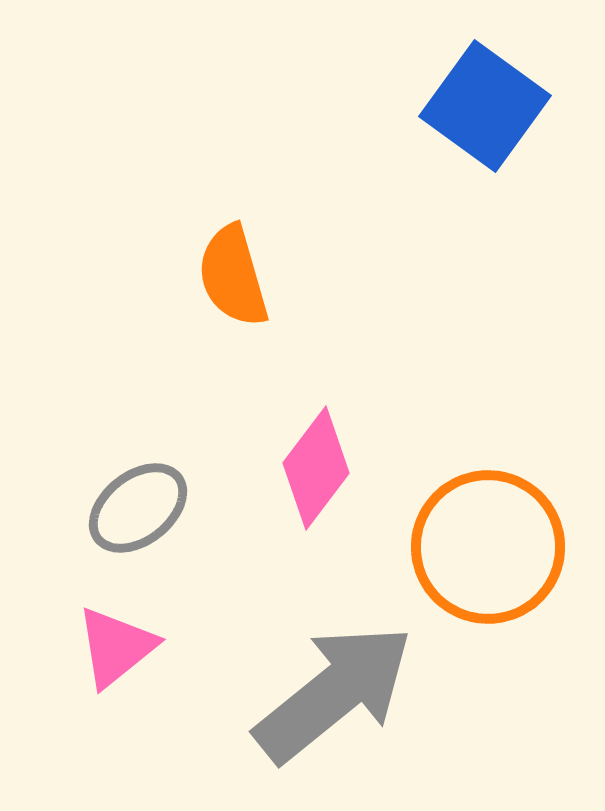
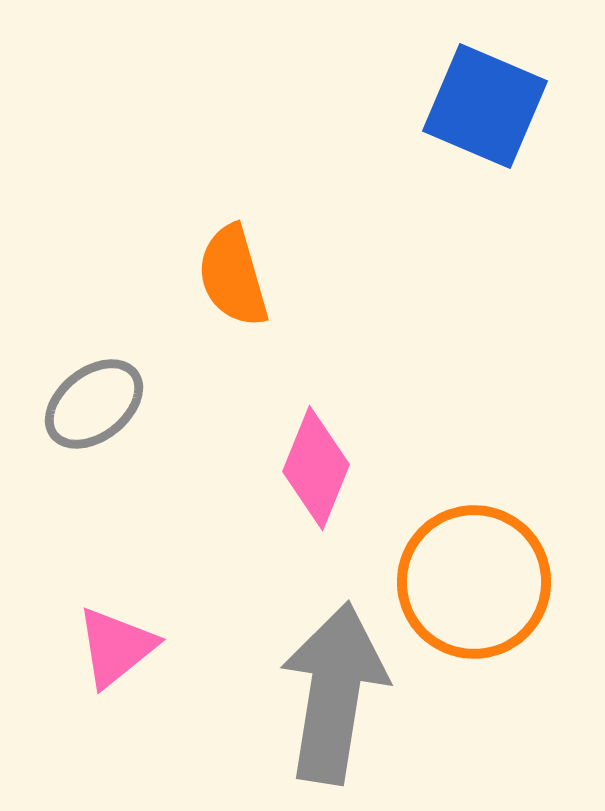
blue square: rotated 13 degrees counterclockwise
pink diamond: rotated 15 degrees counterclockwise
gray ellipse: moved 44 px left, 104 px up
orange circle: moved 14 px left, 35 px down
gray arrow: rotated 42 degrees counterclockwise
